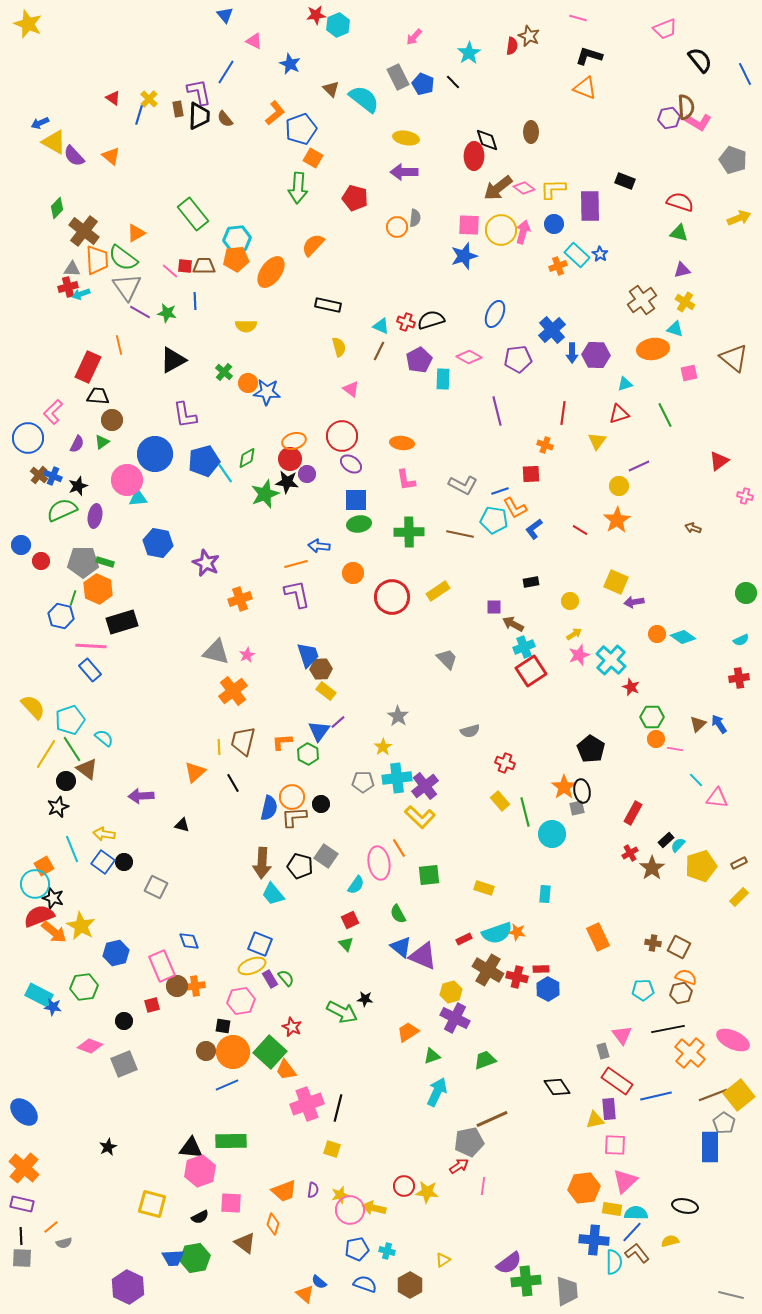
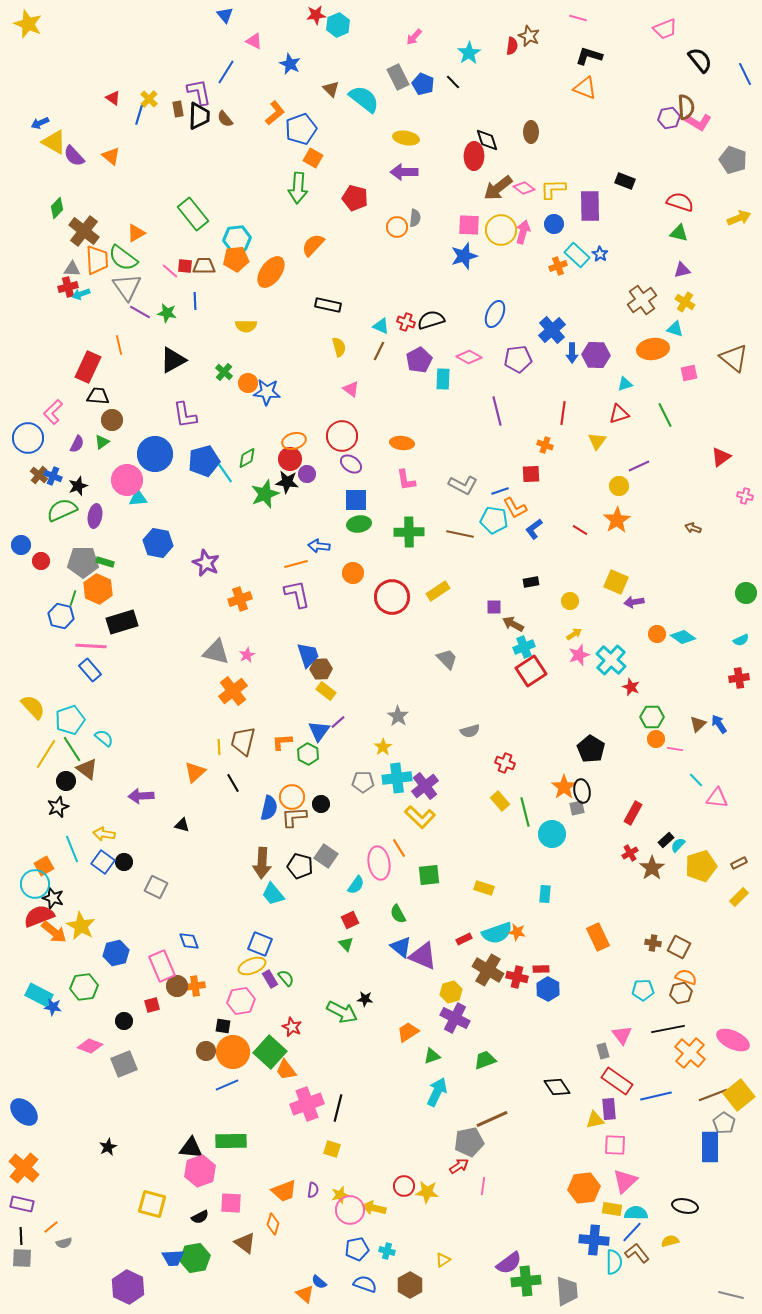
red triangle at (719, 461): moved 2 px right, 4 px up
